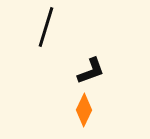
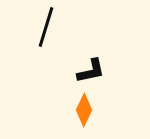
black L-shape: rotated 8 degrees clockwise
